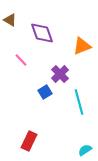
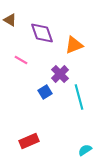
orange triangle: moved 8 px left, 1 px up
pink line: rotated 16 degrees counterclockwise
cyan line: moved 5 px up
red rectangle: rotated 42 degrees clockwise
